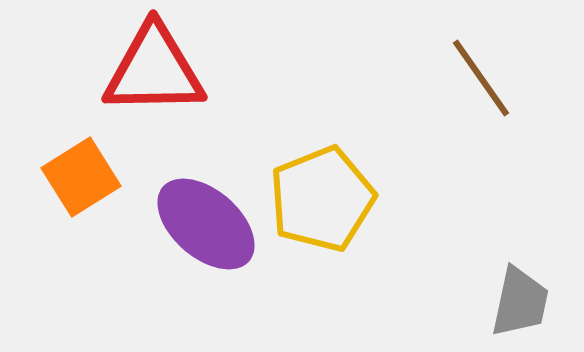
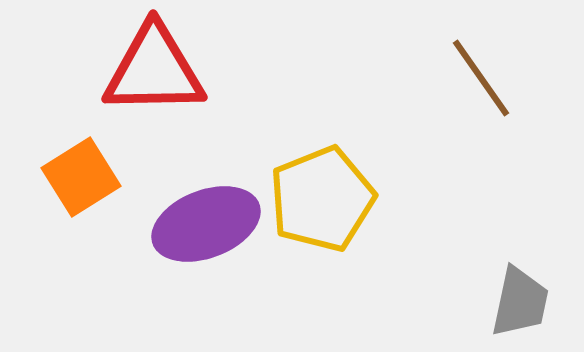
purple ellipse: rotated 62 degrees counterclockwise
